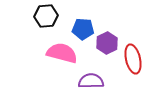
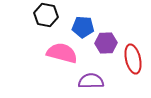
black hexagon: moved 1 px up; rotated 15 degrees clockwise
blue pentagon: moved 2 px up
purple hexagon: moved 1 px left; rotated 25 degrees clockwise
